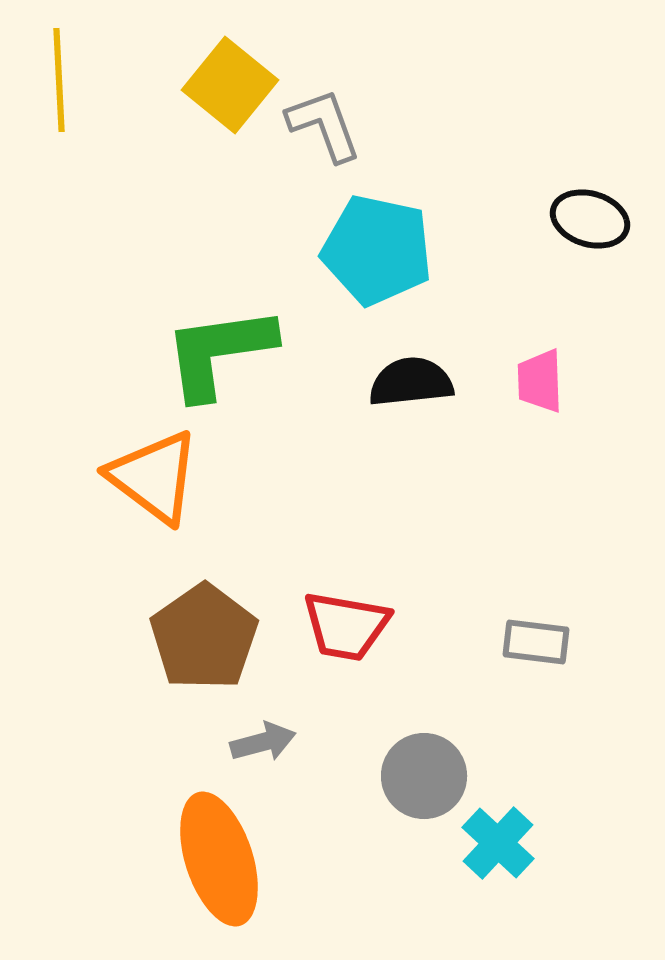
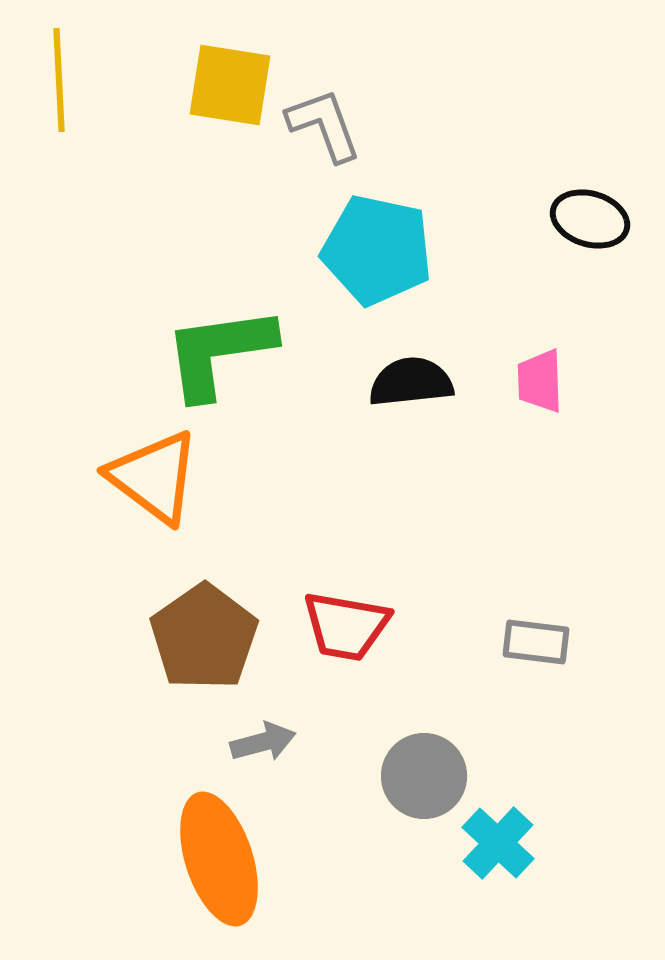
yellow square: rotated 30 degrees counterclockwise
